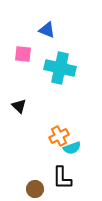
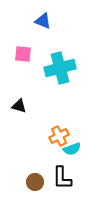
blue triangle: moved 4 px left, 9 px up
cyan cross: rotated 28 degrees counterclockwise
black triangle: rotated 28 degrees counterclockwise
cyan semicircle: moved 1 px down
brown circle: moved 7 px up
